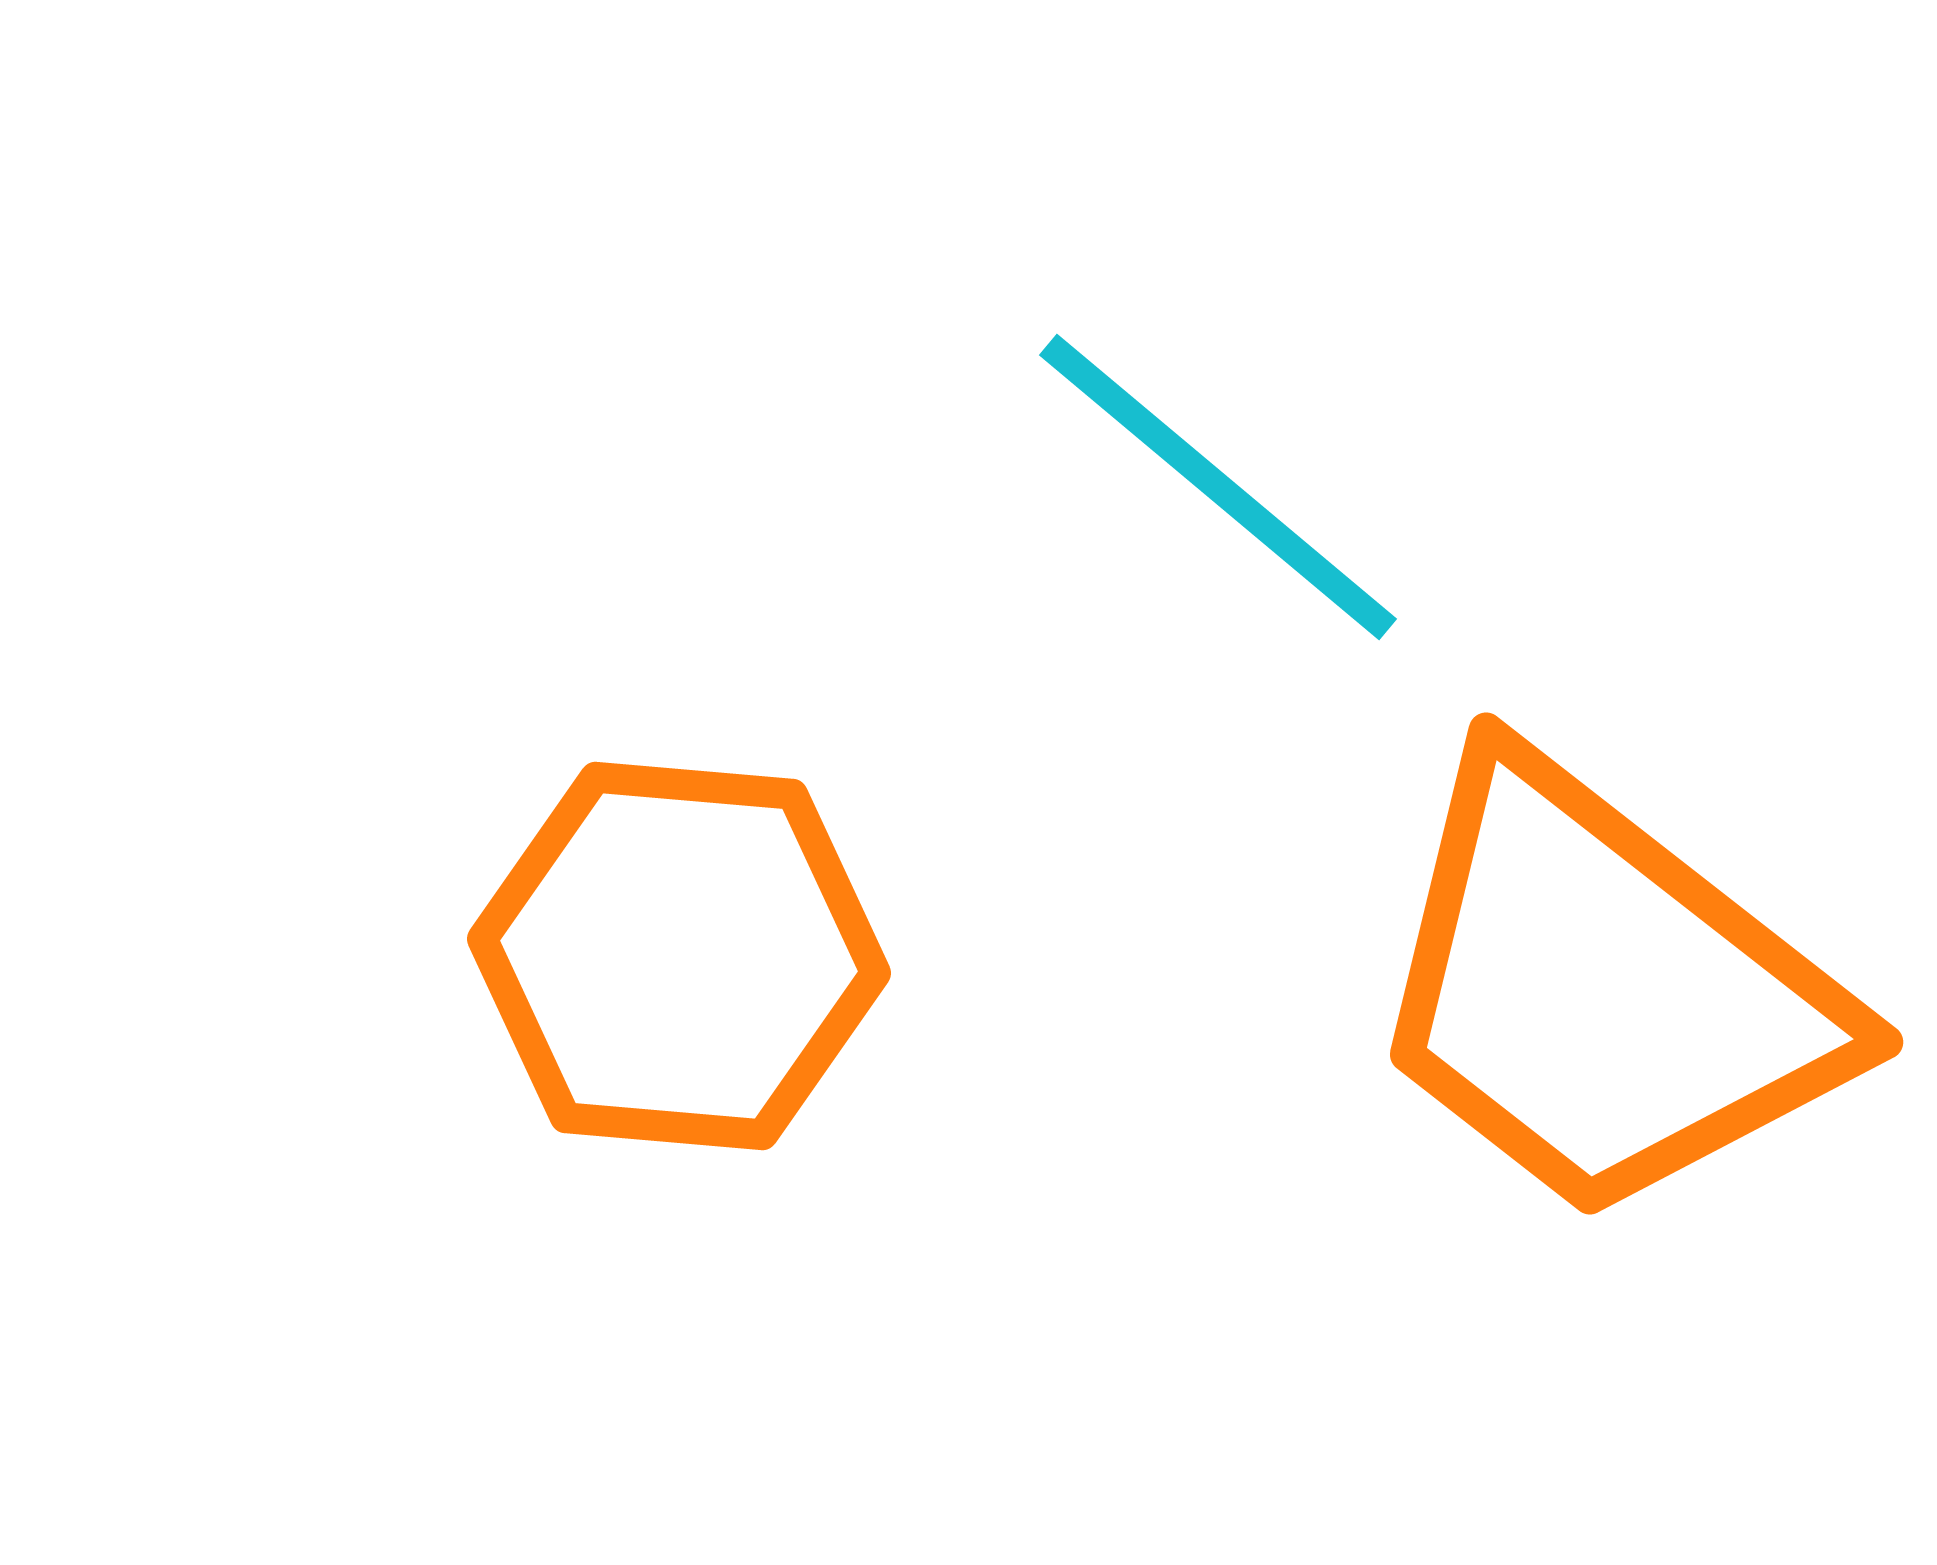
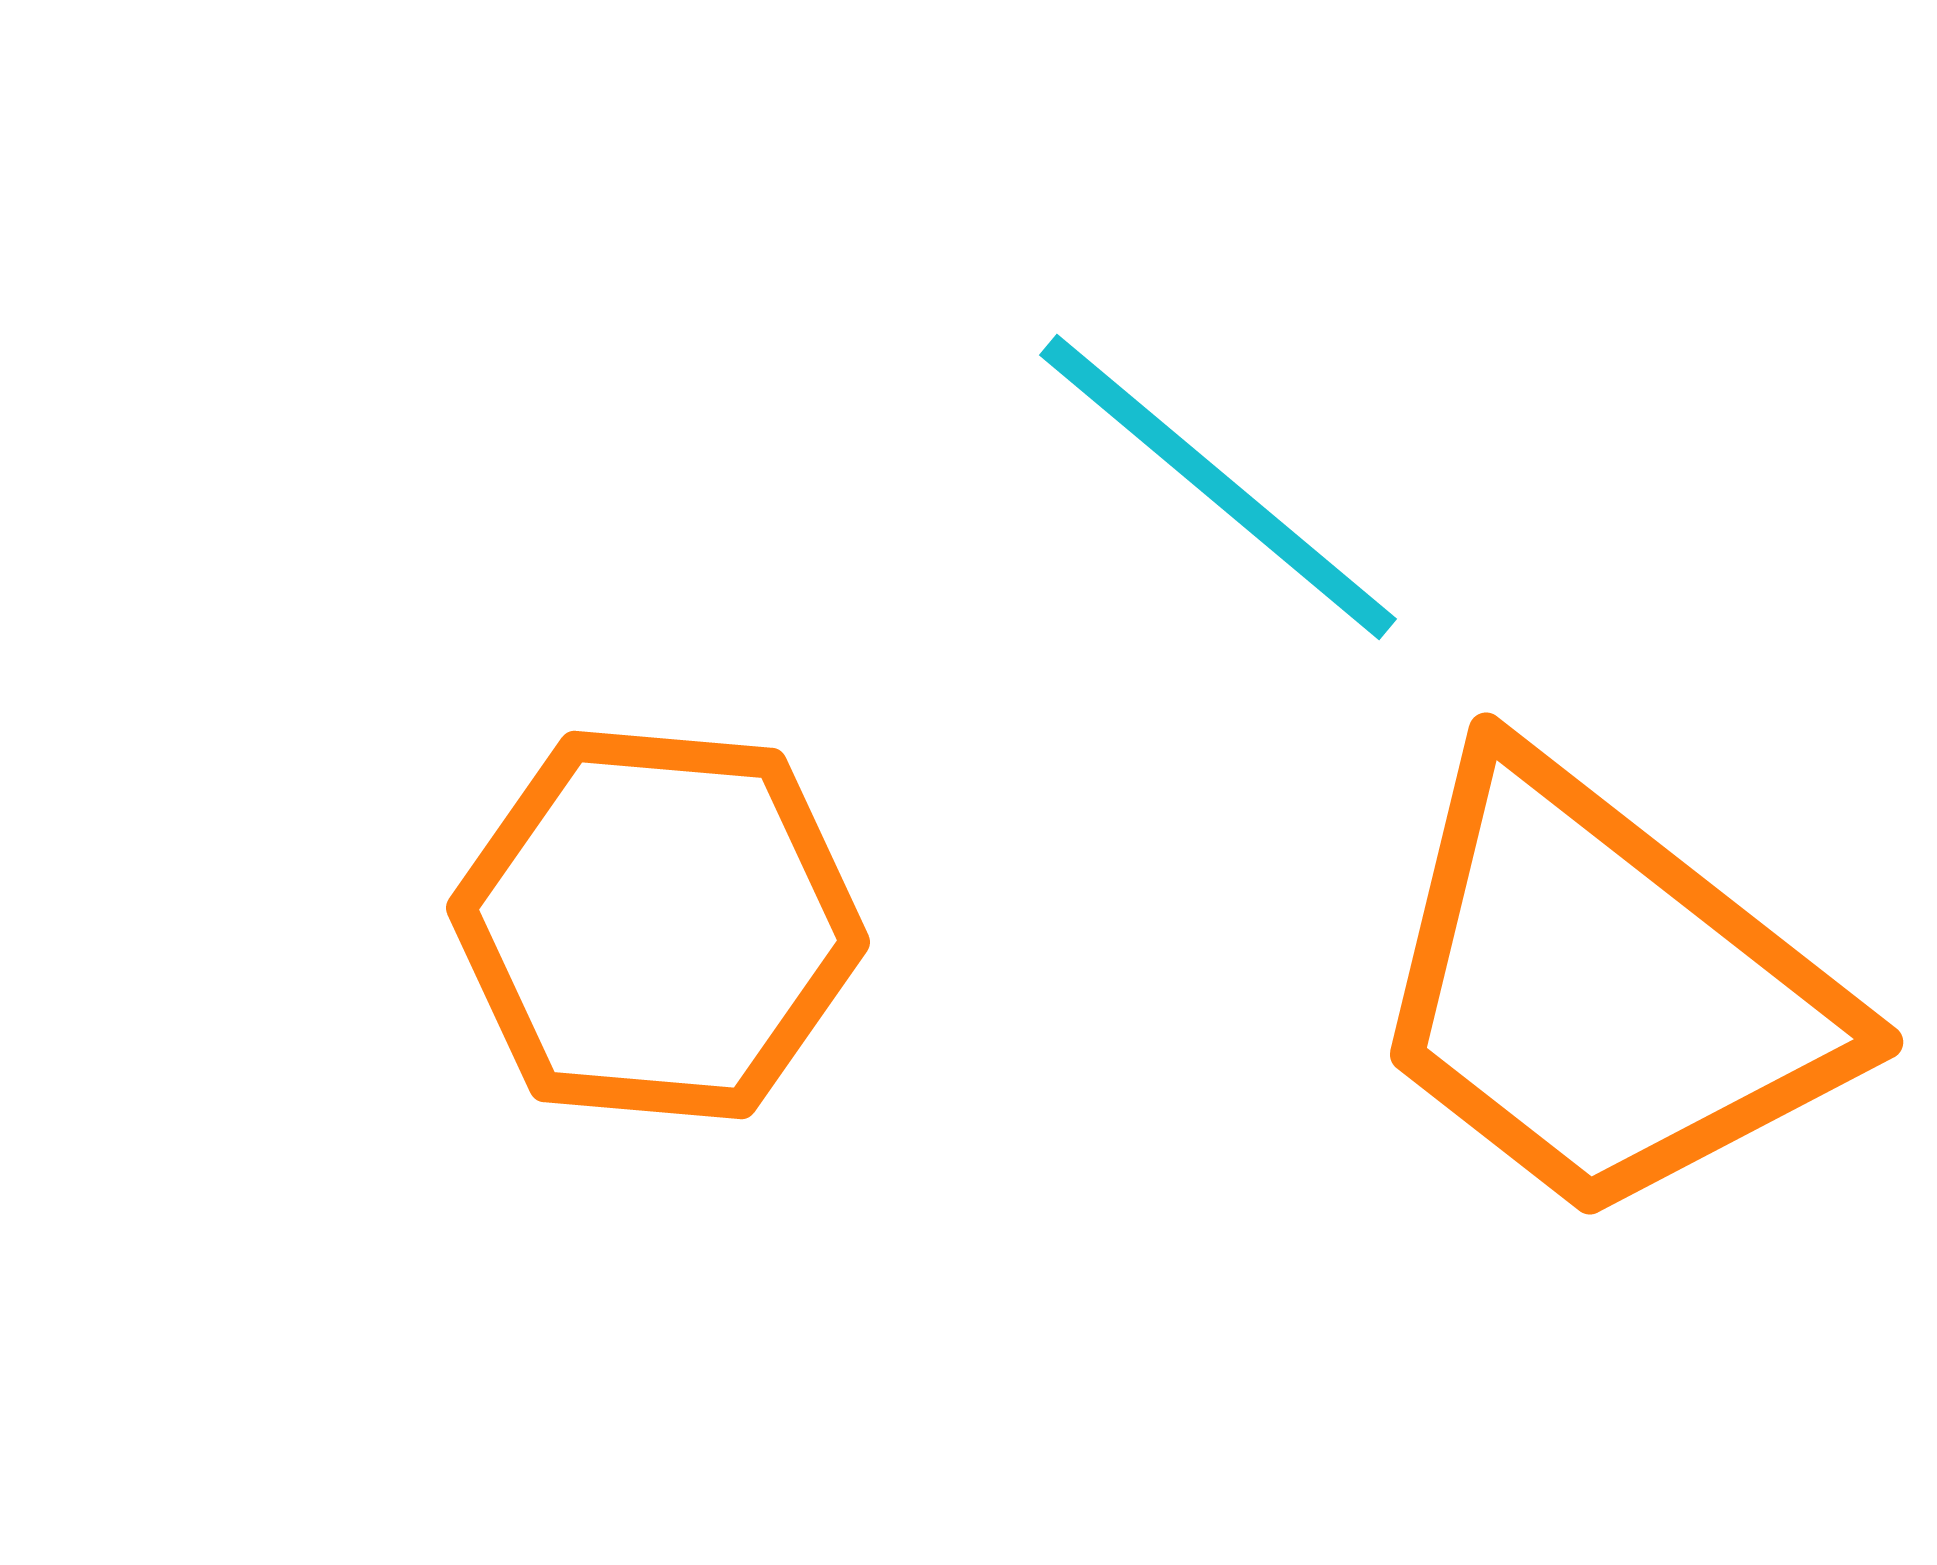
orange hexagon: moved 21 px left, 31 px up
